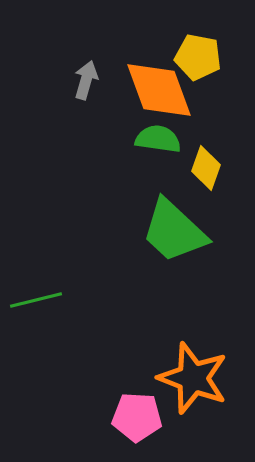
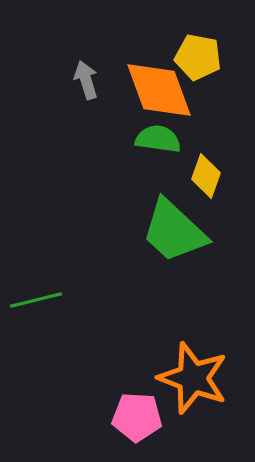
gray arrow: rotated 33 degrees counterclockwise
yellow diamond: moved 8 px down
